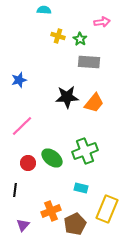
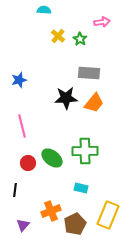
yellow cross: rotated 24 degrees clockwise
gray rectangle: moved 11 px down
black star: moved 1 px left, 1 px down
pink line: rotated 60 degrees counterclockwise
green cross: rotated 20 degrees clockwise
yellow rectangle: moved 1 px right, 6 px down
